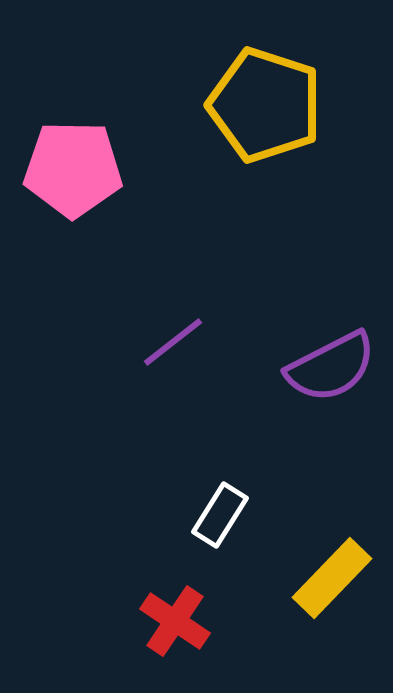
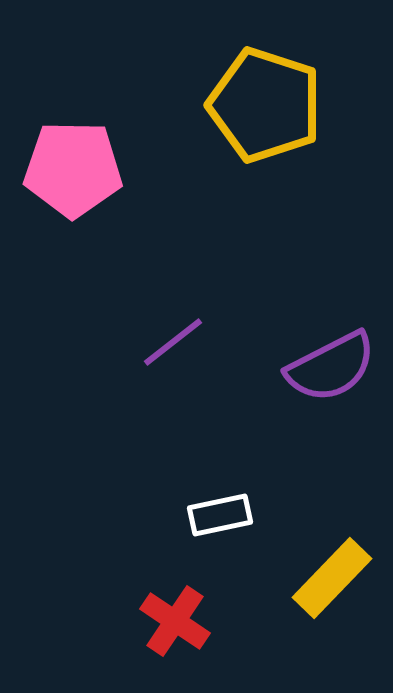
white rectangle: rotated 46 degrees clockwise
